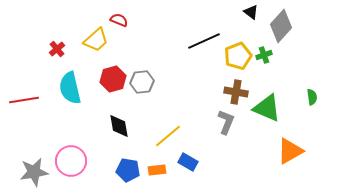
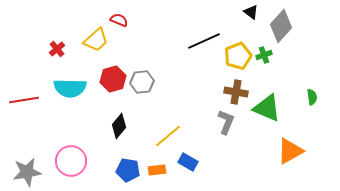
cyan semicircle: rotated 76 degrees counterclockwise
black diamond: rotated 50 degrees clockwise
gray star: moved 7 px left
